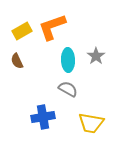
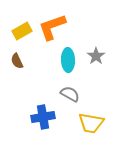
gray semicircle: moved 2 px right, 5 px down
